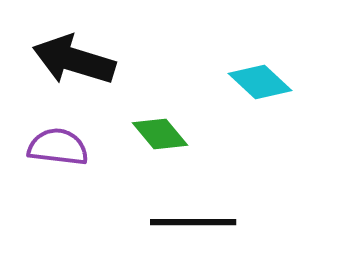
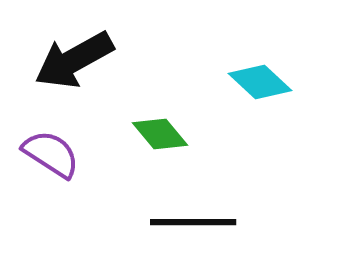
black arrow: rotated 46 degrees counterclockwise
purple semicircle: moved 7 px left, 7 px down; rotated 26 degrees clockwise
